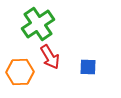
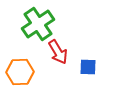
red arrow: moved 8 px right, 5 px up
